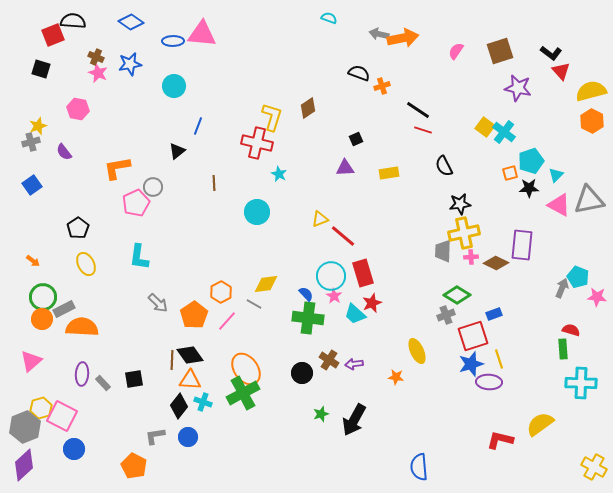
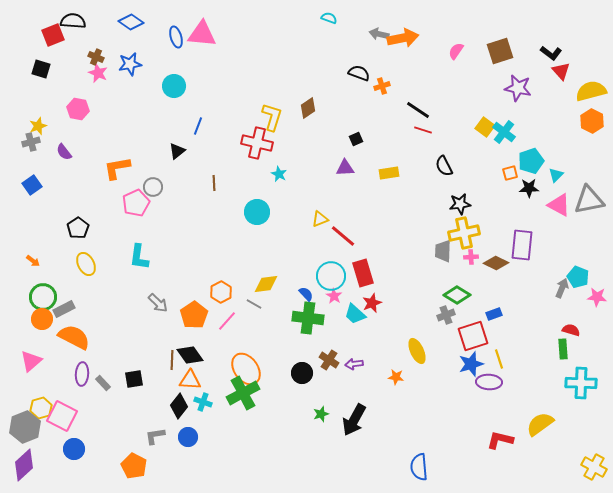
blue ellipse at (173, 41): moved 3 px right, 4 px up; rotated 75 degrees clockwise
orange semicircle at (82, 327): moved 8 px left, 10 px down; rotated 24 degrees clockwise
